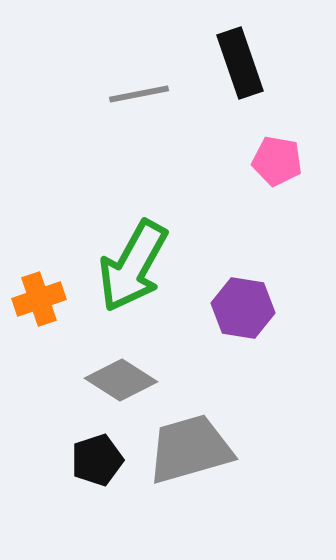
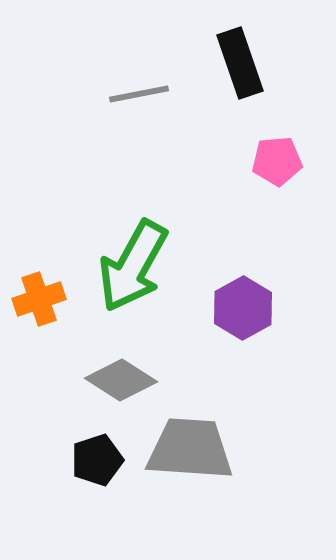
pink pentagon: rotated 15 degrees counterclockwise
purple hexagon: rotated 22 degrees clockwise
gray trapezoid: rotated 20 degrees clockwise
